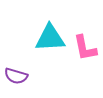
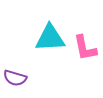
purple semicircle: moved 1 px left, 2 px down
